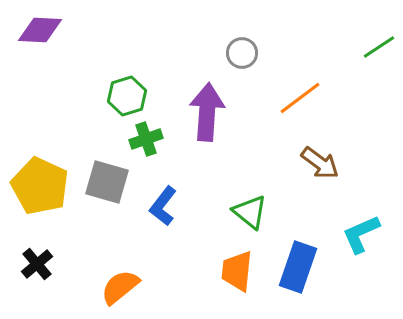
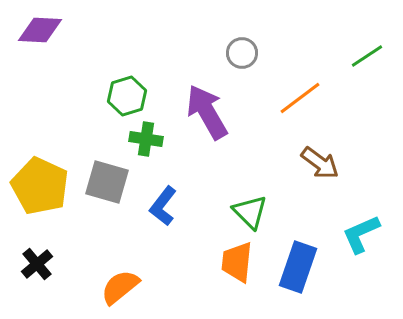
green line: moved 12 px left, 9 px down
purple arrow: rotated 34 degrees counterclockwise
green cross: rotated 28 degrees clockwise
green triangle: rotated 6 degrees clockwise
orange trapezoid: moved 9 px up
